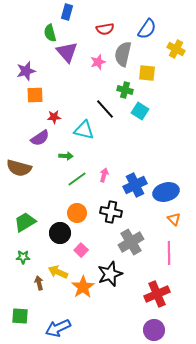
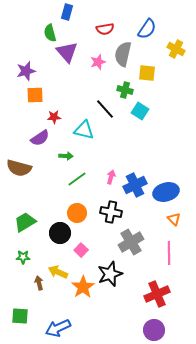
pink arrow: moved 7 px right, 2 px down
